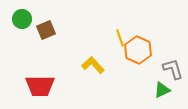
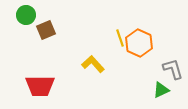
green circle: moved 4 px right, 4 px up
orange hexagon: moved 1 px right, 7 px up
yellow L-shape: moved 1 px up
green triangle: moved 1 px left
